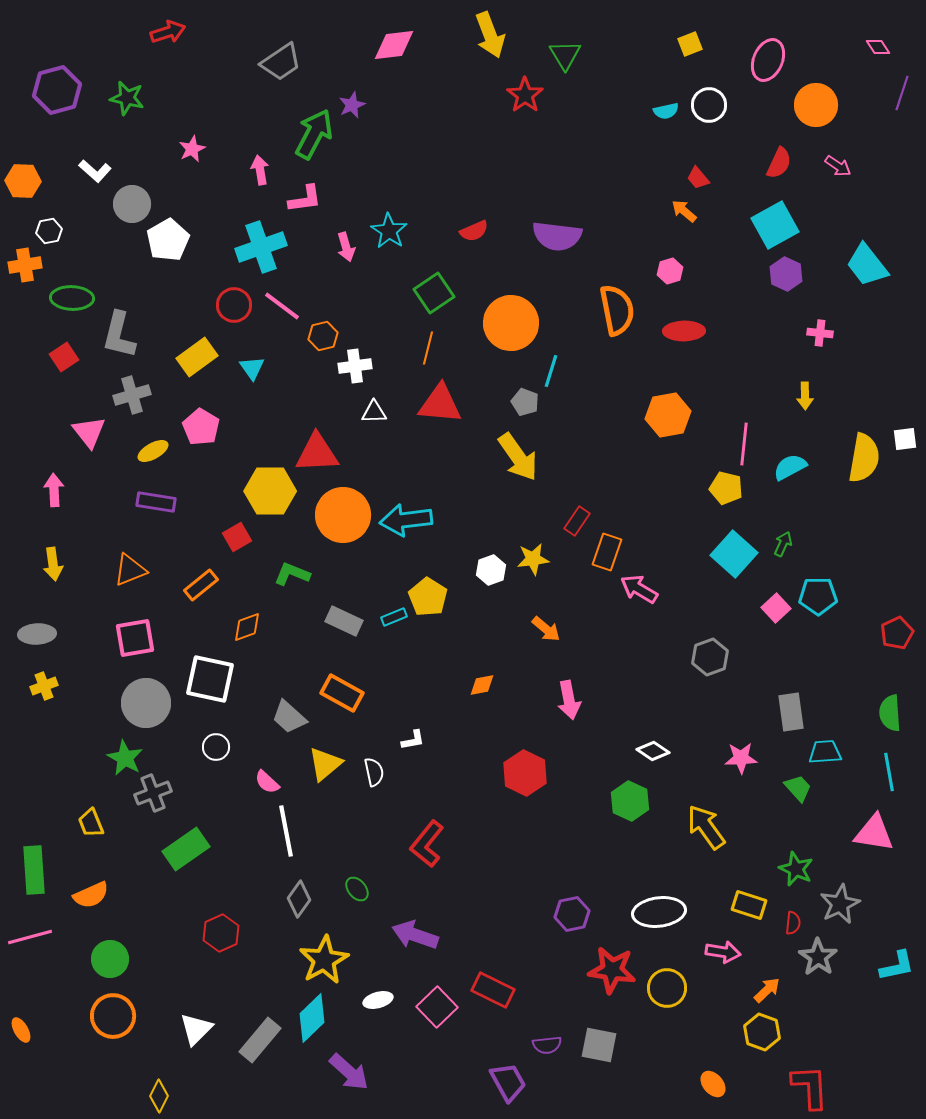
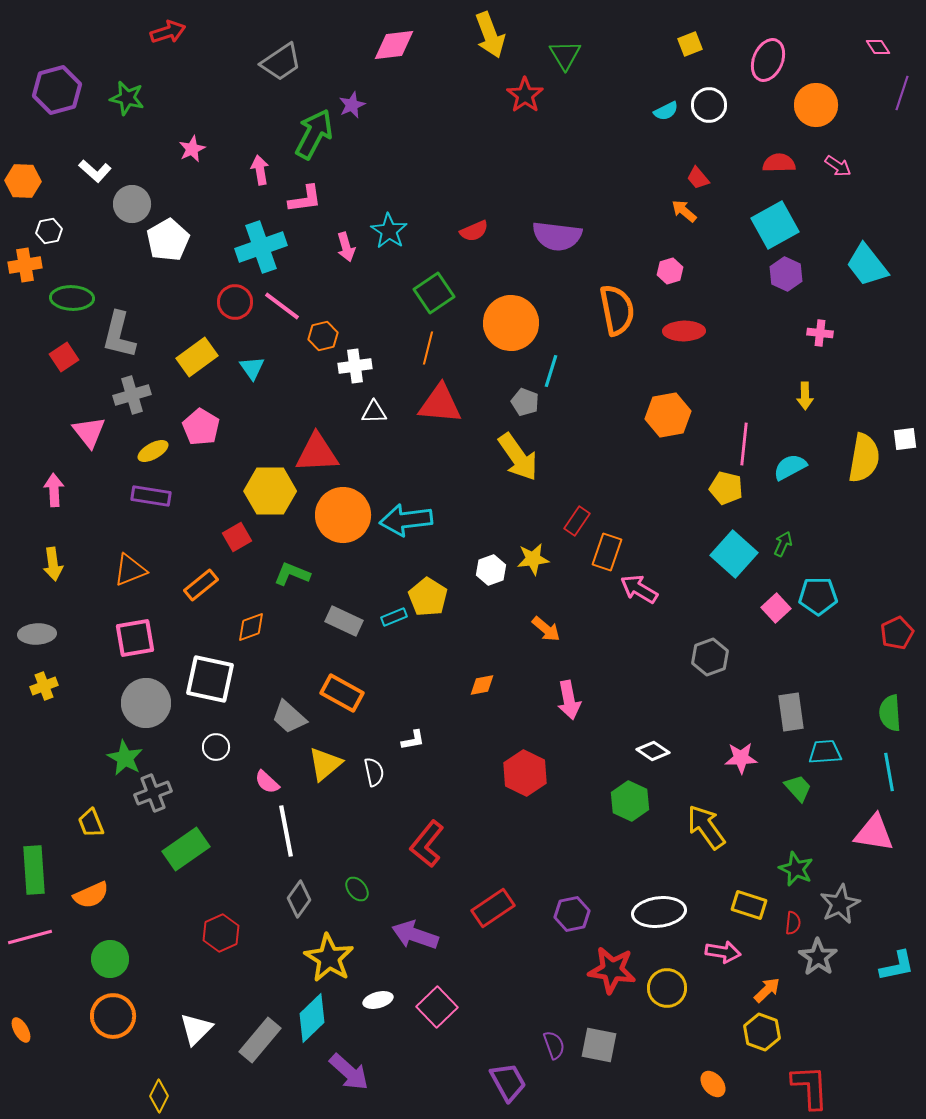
cyan semicircle at (666, 111): rotated 15 degrees counterclockwise
red semicircle at (779, 163): rotated 116 degrees counterclockwise
red circle at (234, 305): moved 1 px right, 3 px up
purple rectangle at (156, 502): moved 5 px left, 6 px up
orange diamond at (247, 627): moved 4 px right
yellow star at (324, 960): moved 5 px right, 2 px up; rotated 12 degrees counterclockwise
red rectangle at (493, 990): moved 82 px up; rotated 60 degrees counterclockwise
purple semicircle at (547, 1045): moved 7 px right; rotated 104 degrees counterclockwise
